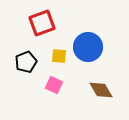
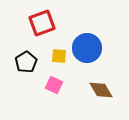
blue circle: moved 1 px left, 1 px down
black pentagon: rotated 10 degrees counterclockwise
